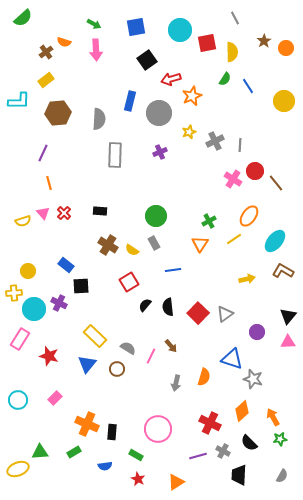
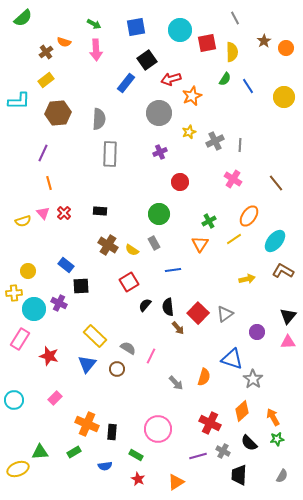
blue rectangle at (130, 101): moved 4 px left, 18 px up; rotated 24 degrees clockwise
yellow circle at (284, 101): moved 4 px up
gray rectangle at (115, 155): moved 5 px left, 1 px up
red circle at (255, 171): moved 75 px left, 11 px down
green circle at (156, 216): moved 3 px right, 2 px up
brown arrow at (171, 346): moved 7 px right, 18 px up
gray star at (253, 379): rotated 18 degrees clockwise
gray arrow at (176, 383): rotated 56 degrees counterclockwise
cyan circle at (18, 400): moved 4 px left
green star at (280, 439): moved 3 px left
